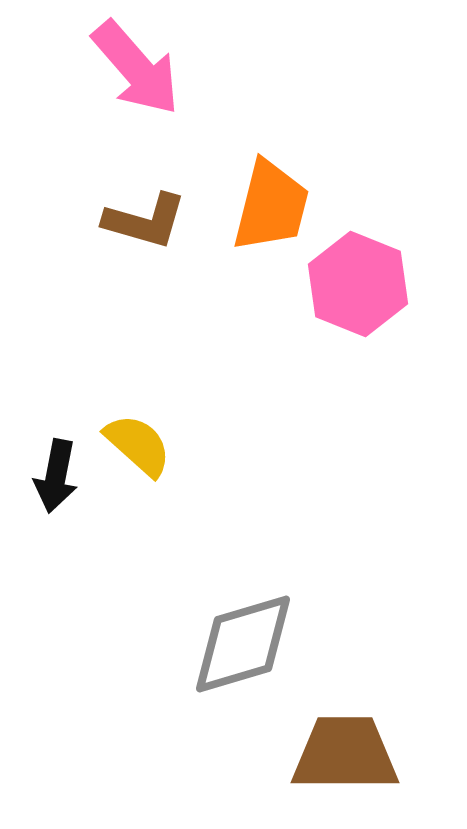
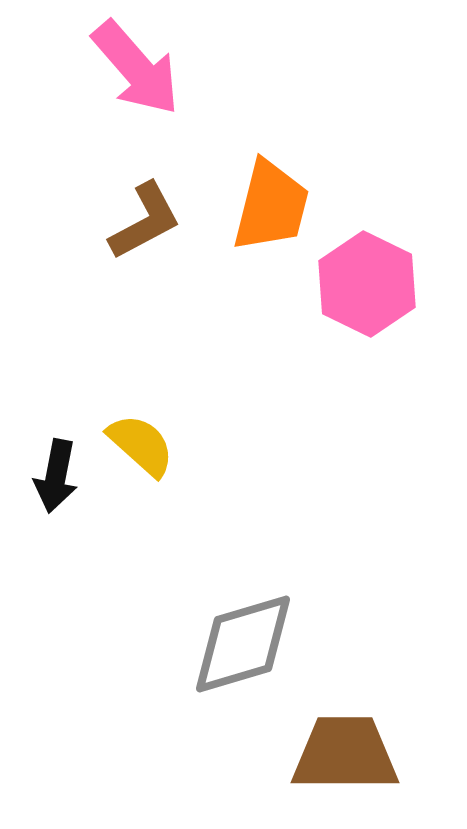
brown L-shape: rotated 44 degrees counterclockwise
pink hexagon: moved 9 px right; rotated 4 degrees clockwise
yellow semicircle: moved 3 px right
